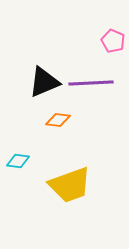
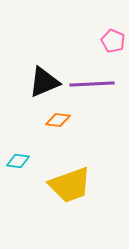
purple line: moved 1 px right, 1 px down
